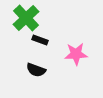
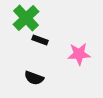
pink star: moved 3 px right
black semicircle: moved 2 px left, 8 px down
